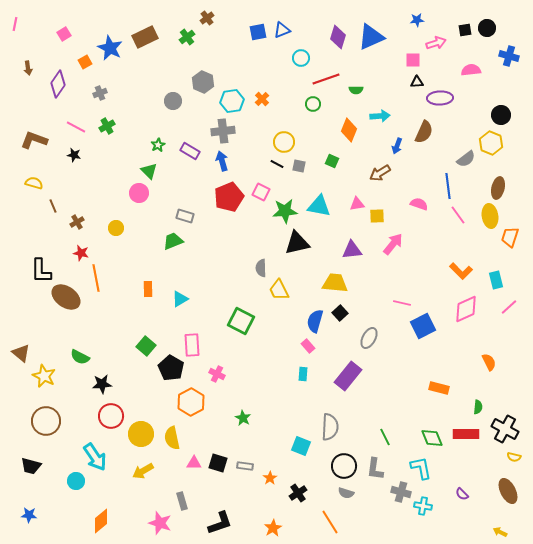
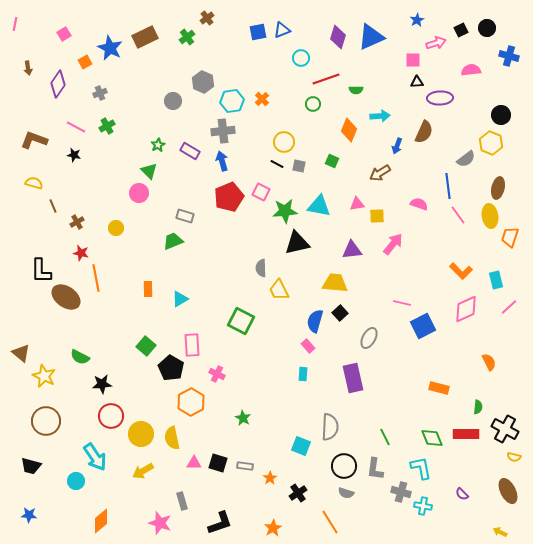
blue star at (417, 20): rotated 24 degrees counterclockwise
black square at (465, 30): moved 4 px left; rotated 16 degrees counterclockwise
purple rectangle at (348, 376): moved 5 px right, 2 px down; rotated 52 degrees counterclockwise
